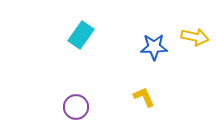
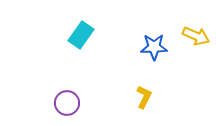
yellow arrow: moved 1 px right, 1 px up; rotated 12 degrees clockwise
yellow L-shape: rotated 50 degrees clockwise
purple circle: moved 9 px left, 4 px up
